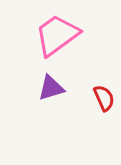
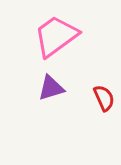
pink trapezoid: moved 1 px left, 1 px down
